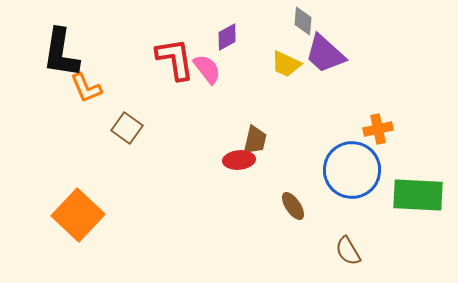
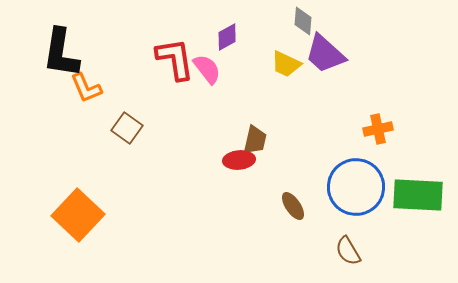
blue circle: moved 4 px right, 17 px down
